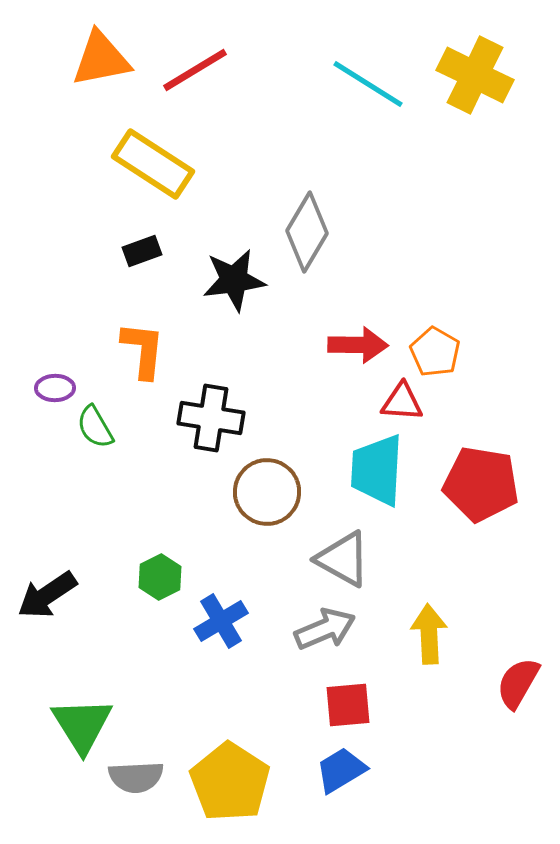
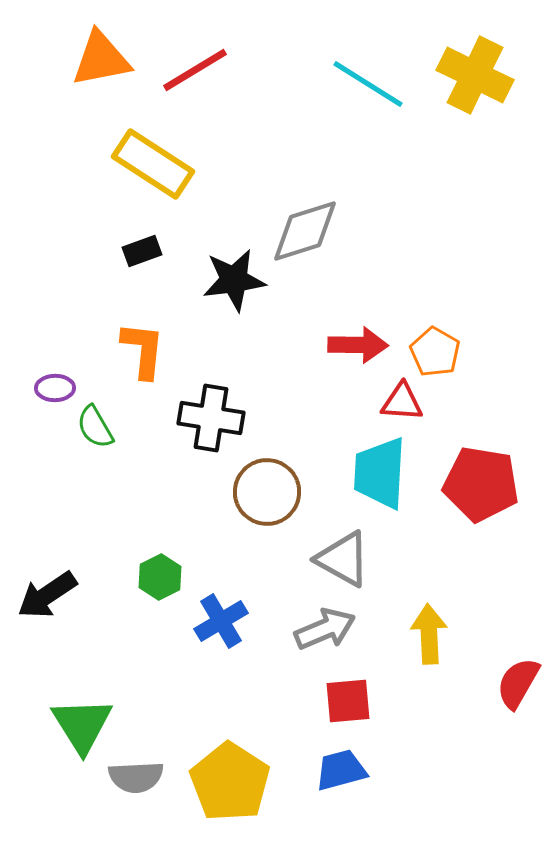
gray diamond: moved 2 px left, 1 px up; rotated 42 degrees clockwise
cyan trapezoid: moved 3 px right, 3 px down
red square: moved 4 px up
blue trapezoid: rotated 16 degrees clockwise
